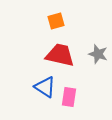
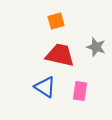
gray star: moved 2 px left, 7 px up
pink rectangle: moved 11 px right, 6 px up
